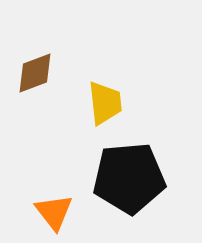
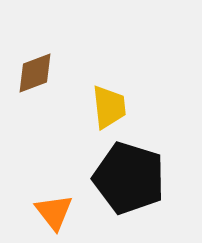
yellow trapezoid: moved 4 px right, 4 px down
black pentagon: rotated 22 degrees clockwise
